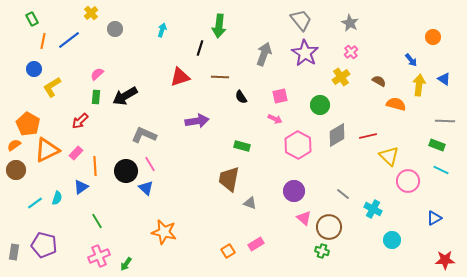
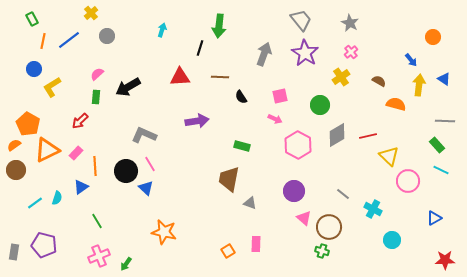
gray circle at (115, 29): moved 8 px left, 7 px down
red triangle at (180, 77): rotated 15 degrees clockwise
black arrow at (125, 96): moved 3 px right, 9 px up
green rectangle at (437, 145): rotated 28 degrees clockwise
pink rectangle at (256, 244): rotated 56 degrees counterclockwise
